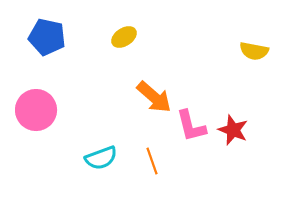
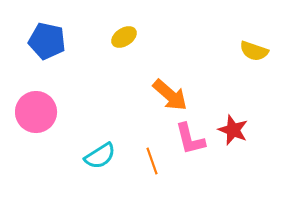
blue pentagon: moved 4 px down
yellow semicircle: rotated 8 degrees clockwise
orange arrow: moved 16 px right, 2 px up
pink circle: moved 2 px down
pink L-shape: moved 1 px left, 13 px down
cyan semicircle: moved 1 px left, 2 px up; rotated 12 degrees counterclockwise
